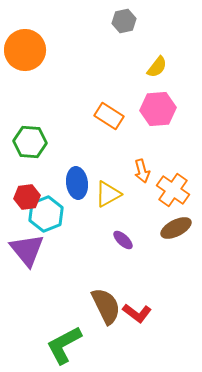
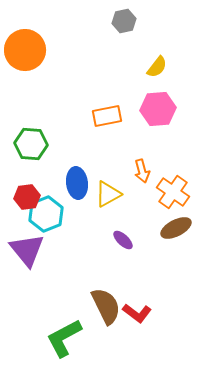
orange rectangle: moved 2 px left; rotated 44 degrees counterclockwise
green hexagon: moved 1 px right, 2 px down
orange cross: moved 2 px down
green L-shape: moved 7 px up
